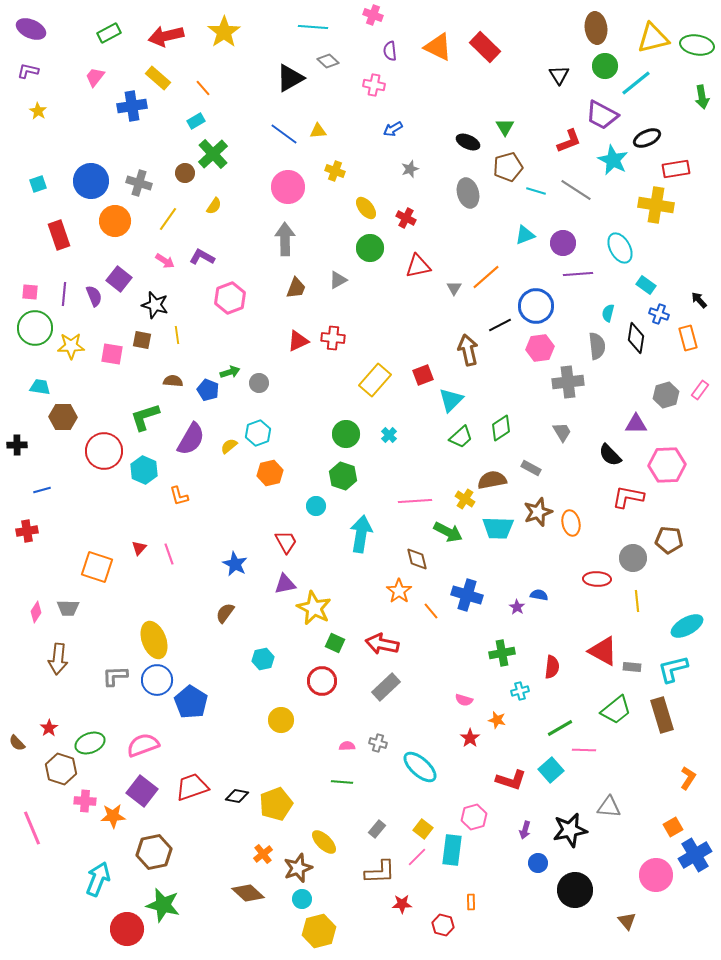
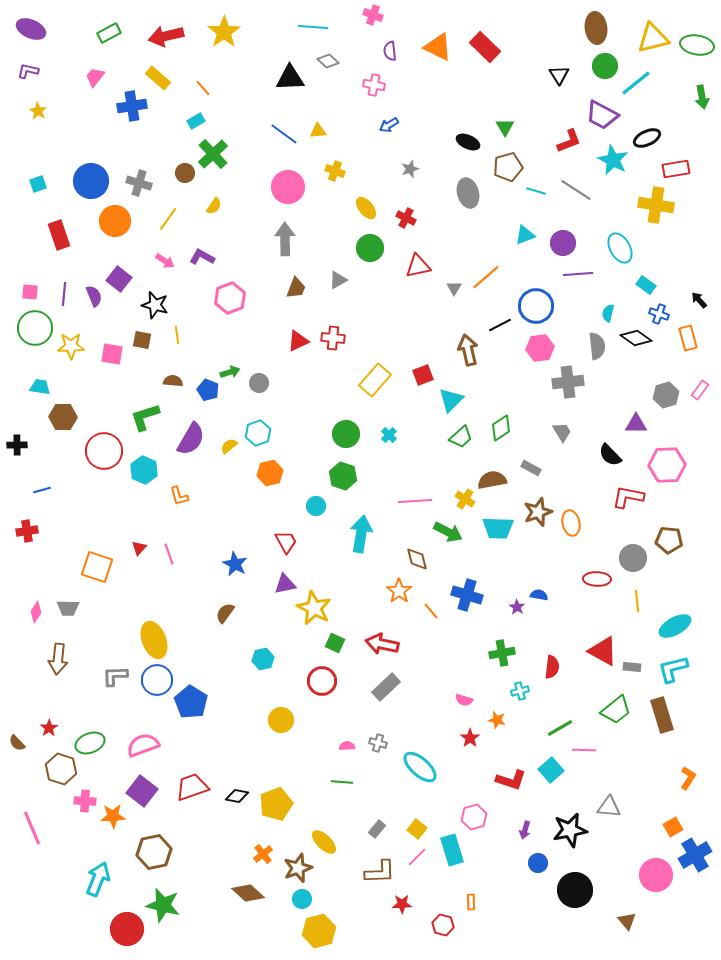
black triangle at (290, 78): rotated 28 degrees clockwise
blue arrow at (393, 129): moved 4 px left, 4 px up
black diamond at (636, 338): rotated 64 degrees counterclockwise
cyan ellipse at (687, 626): moved 12 px left
yellow square at (423, 829): moved 6 px left
cyan rectangle at (452, 850): rotated 24 degrees counterclockwise
